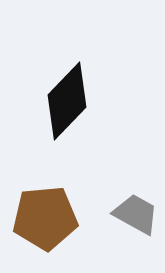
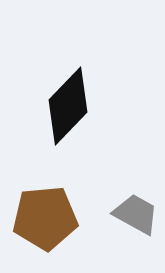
black diamond: moved 1 px right, 5 px down
